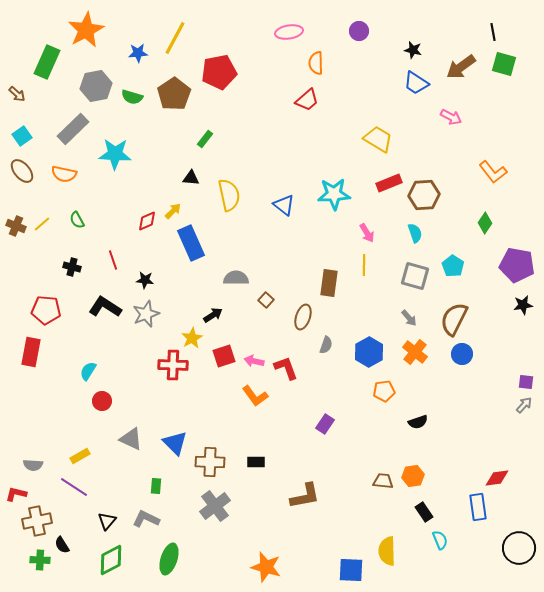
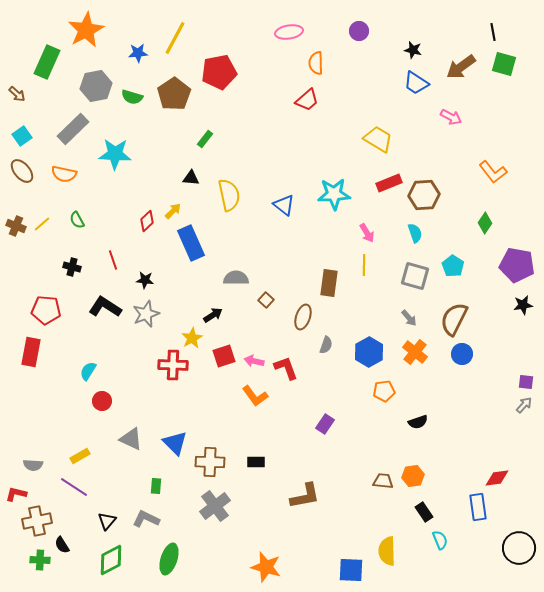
red diamond at (147, 221): rotated 20 degrees counterclockwise
